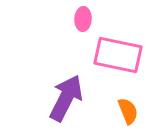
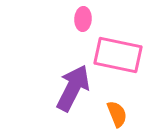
purple arrow: moved 7 px right, 10 px up
orange semicircle: moved 11 px left, 3 px down
